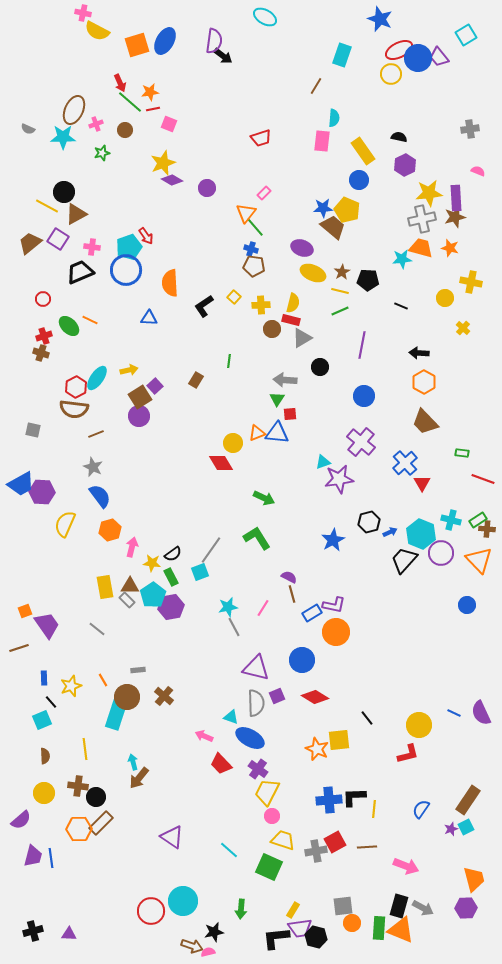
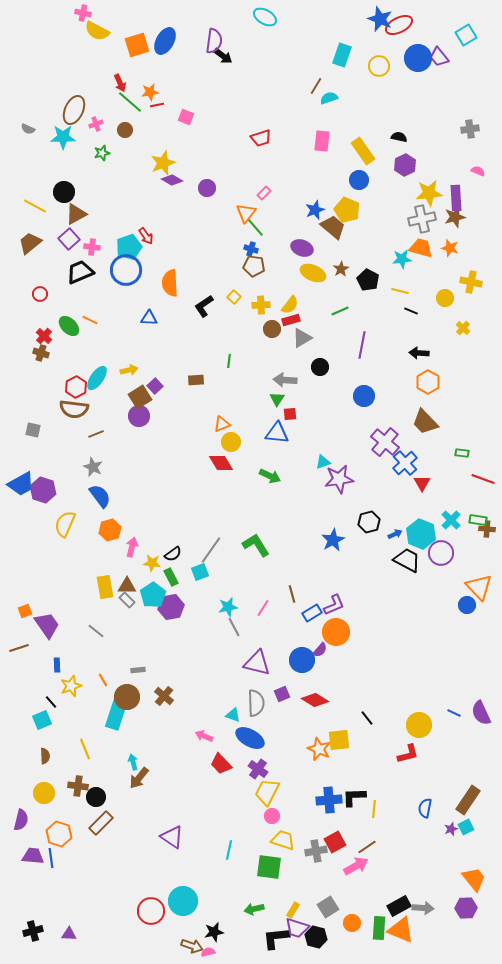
red ellipse at (399, 50): moved 25 px up
yellow circle at (391, 74): moved 12 px left, 8 px up
red line at (153, 109): moved 4 px right, 4 px up
cyan semicircle at (334, 118): moved 5 px left, 20 px up; rotated 114 degrees counterclockwise
pink square at (169, 124): moved 17 px right, 7 px up
yellow line at (47, 206): moved 12 px left
blue star at (323, 208): moved 8 px left, 2 px down; rotated 18 degrees counterclockwise
purple square at (58, 239): moved 11 px right; rotated 15 degrees clockwise
brown star at (342, 272): moved 1 px left, 3 px up
black pentagon at (368, 280): rotated 25 degrees clockwise
yellow line at (340, 291): moved 60 px right
red circle at (43, 299): moved 3 px left, 5 px up
yellow semicircle at (293, 303): moved 3 px left, 2 px down; rotated 24 degrees clockwise
black line at (401, 306): moved 10 px right, 5 px down
red rectangle at (291, 320): rotated 30 degrees counterclockwise
red cross at (44, 336): rotated 28 degrees counterclockwise
brown rectangle at (196, 380): rotated 56 degrees clockwise
orange hexagon at (424, 382): moved 4 px right
orange triangle at (257, 433): moved 35 px left, 9 px up
purple cross at (361, 442): moved 24 px right
yellow circle at (233, 443): moved 2 px left, 1 px up
purple hexagon at (42, 492): moved 1 px right, 2 px up; rotated 15 degrees clockwise
green arrow at (264, 498): moved 6 px right, 22 px up
cyan cross at (451, 520): rotated 30 degrees clockwise
green rectangle at (478, 520): rotated 42 degrees clockwise
blue arrow at (390, 532): moved 5 px right, 2 px down
green L-shape at (257, 538): moved 1 px left, 7 px down
black trapezoid at (404, 560): moved 3 px right; rotated 76 degrees clockwise
orange triangle at (479, 560): moved 27 px down
purple semicircle at (289, 577): moved 31 px right, 73 px down; rotated 105 degrees clockwise
brown triangle at (130, 586): moved 3 px left
purple L-shape at (334, 605): rotated 35 degrees counterclockwise
gray line at (97, 629): moved 1 px left, 2 px down
purple triangle at (256, 668): moved 1 px right, 5 px up
blue rectangle at (44, 678): moved 13 px right, 13 px up
purple square at (277, 696): moved 5 px right, 2 px up
red diamond at (315, 697): moved 3 px down
cyan triangle at (231, 717): moved 2 px right, 2 px up
yellow line at (85, 749): rotated 15 degrees counterclockwise
orange star at (317, 749): moved 2 px right
blue semicircle at (421, 809): moved 4 px right, 1 px up; rotated 24 degrees counterclockwise
purple semicircle at (21, 820): rotated 35 degrees counterclockwise
orange hexagon at (79, 829): moved 20 px left, 5 px down; rotated 20 degrees clockwise
brown line at (367, 847): rotated 30 degrees counterclockwise
cyan line at (229, 850): rotated 60 degrees clockwise
purple trapezoid at (33, 856): rotated 100 degrees counterclockwise
pink arrow at (406, 866): moved 50 px left; rotated 50 degrees counterclockwise
green square at (269, 867): rotated 16 degrees counterclockwise
orange trapezoid at (474, 879): rotated 24 degrees counterclockwise
gray square at (343, 906): moved 15 px left, 1 px down; rotated 25 degrees counterclockwise
black rectangle at (399, 906): rotated 45 degrees clockwise
gray arrow at (423, 908): rotated 25 degrees counterclockwise
green arrow at (241, 909): moved 13 px right; rotated 72 degrees clockwise
purple trapezoid at (300, 928): moved 3 px left; rotated 25 degrees clockwise
